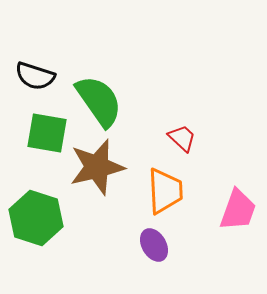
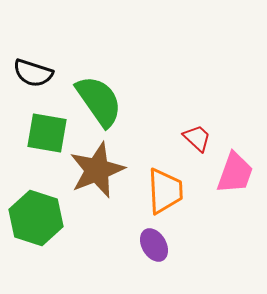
black semicircle: moved 2 px left, 3 px up
red trapezoid: moved 15 px right
brown star: moved 3 px down; rotated 8 degrees counterclockwise
pink trapezoid: moved 3 px left, 37 px up
